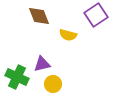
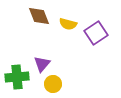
purple square: moved 18 px down
yellow semicircle: moved 11 px up
purple triangle: rotated 36 degrees counterclockwise
green cross: rotated 30 degrees counterclockwise
